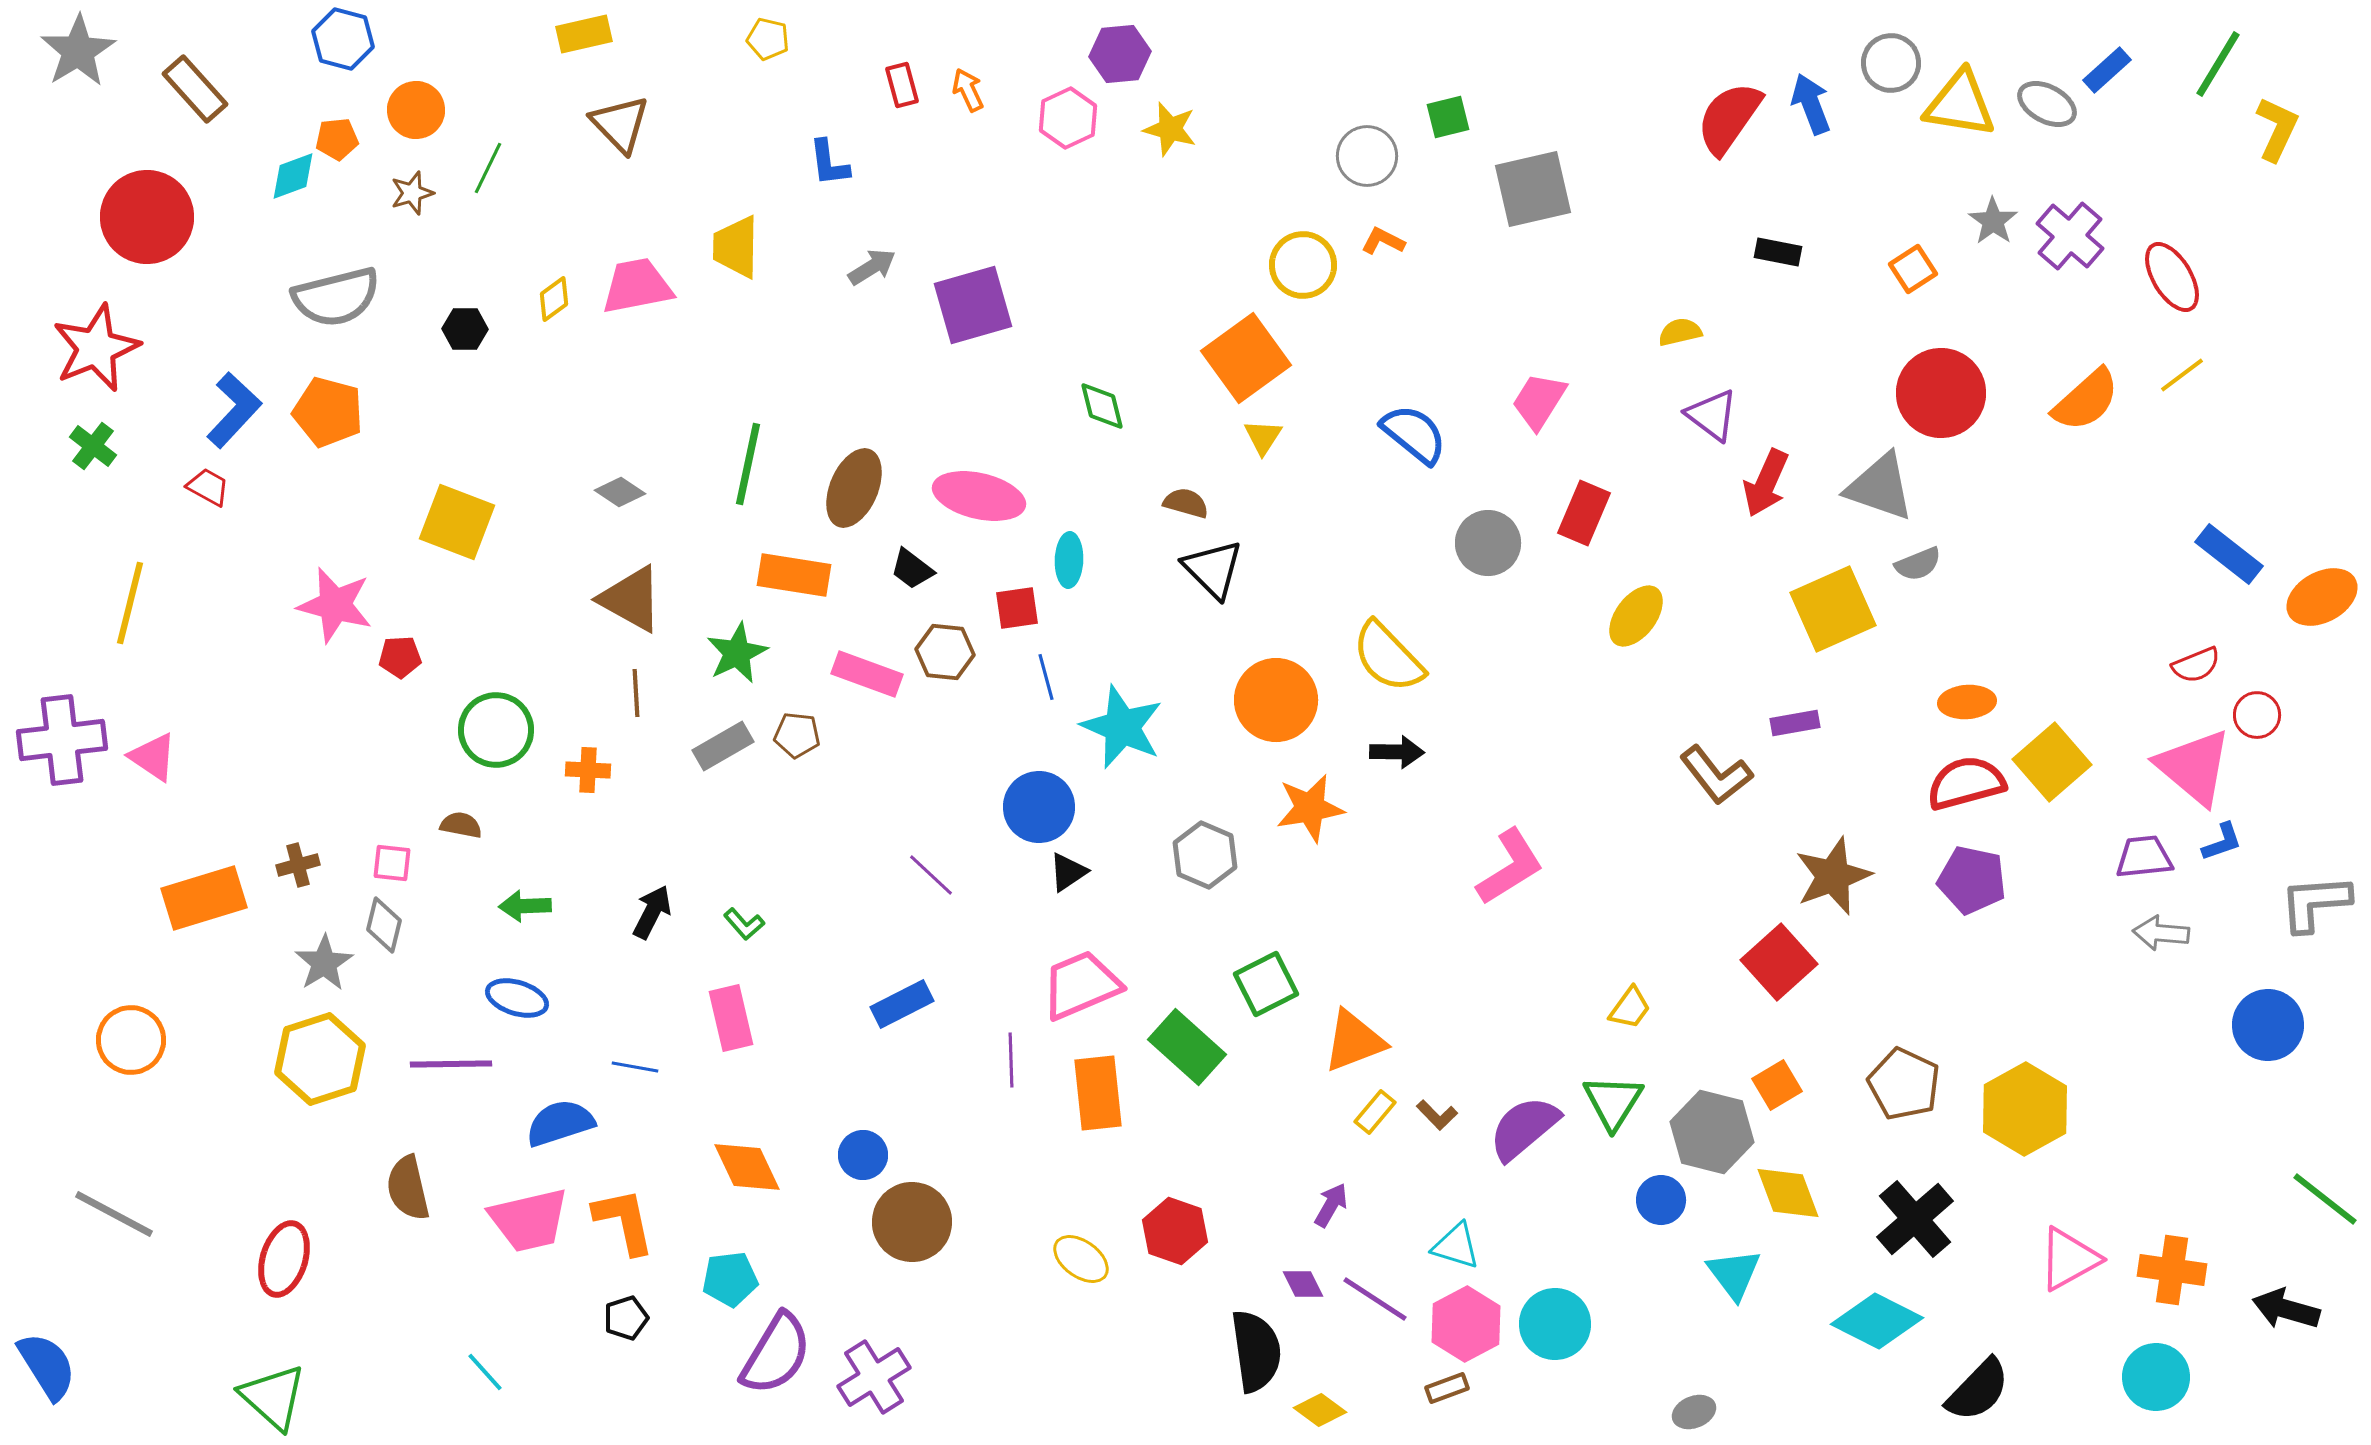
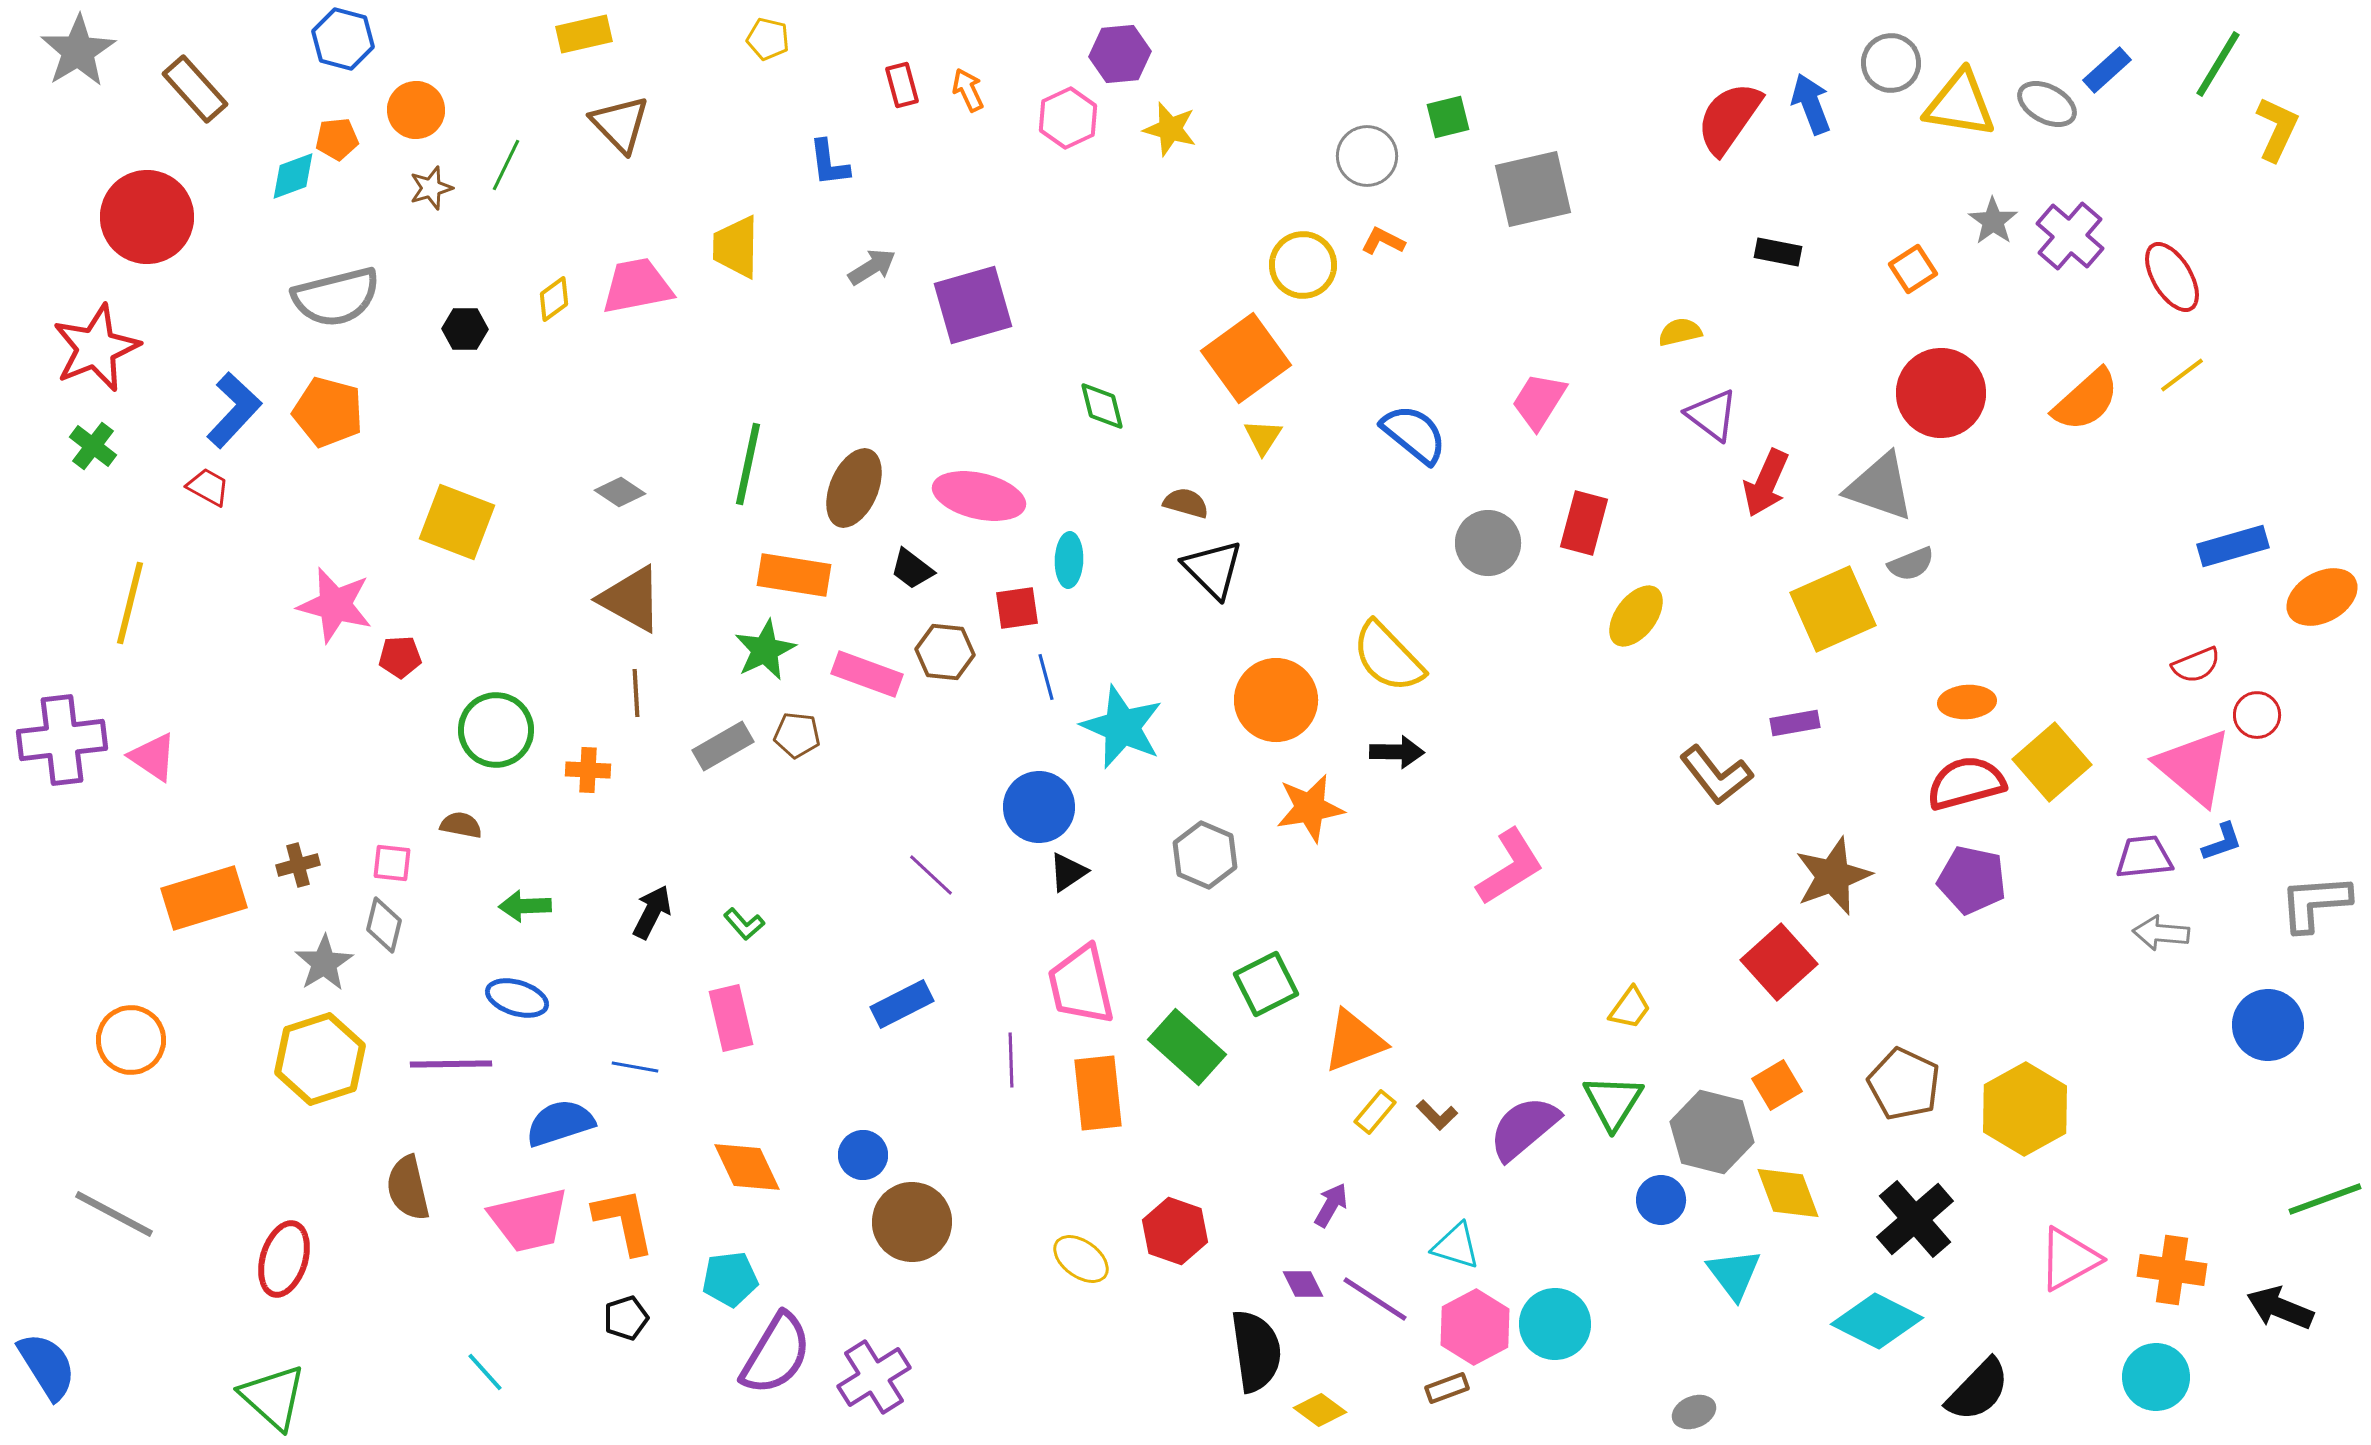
green line at (488, 168): moved 18 px right, 3 px up
brown star at (412, 193): moved 19 px right, 5 px up
red rectangle at (1584, 513): moved 10 px down; rotated 8 degrees counterclockwise
blue rectangle at (2229, 554): moved 4 px right, 8 px up; rotated 54 degrees counterclockwise
gray semicircle at (1918, 564): moved 7 px left
green star at (737, 653): moved 28 px right, 3 px up
pink trapezoid at (1081, 985): rotated 80 degrees counterclockwise
green line at (2325, 1199): rotated 58 degrees counterclockwise
black arrow at (2286, 1309): moved 6 px left, 1 px up; rotated 6 degrees clockwise
pink hexagon at (1466, 1324): moved 9 px right, 3 px down
